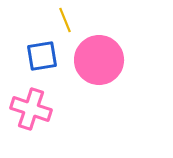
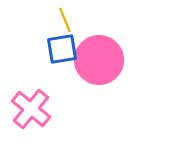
blue square: moved 20 px right, 7 px up
pink cross: rotated 21 degrees clockwise
